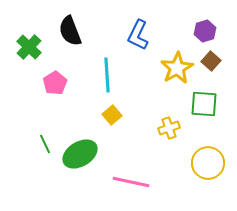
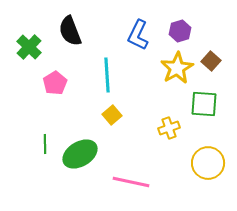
purple hexagon: moved 25 px left
green line: rotated 24 degrees clockwise
